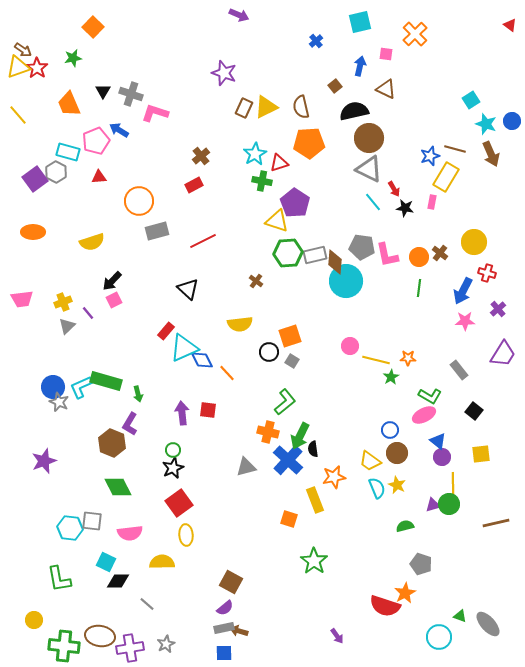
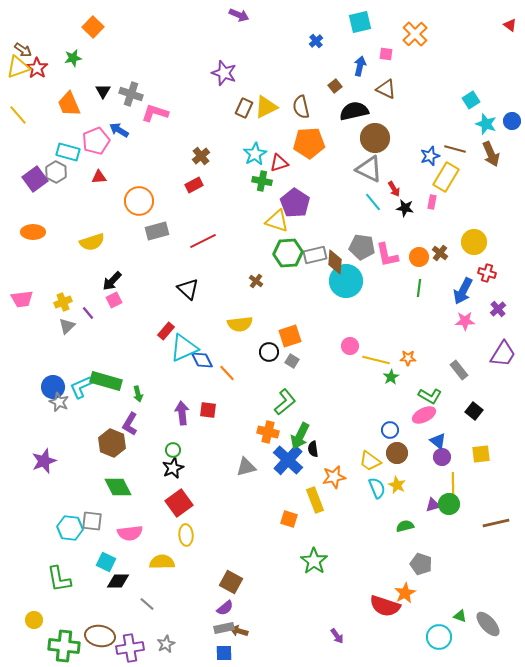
brown circle at (369, 138): moved 6 px right
